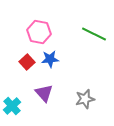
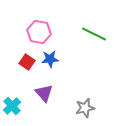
red square: rotated 14 degrees counterclockwise
gray star: moved 9 px down
